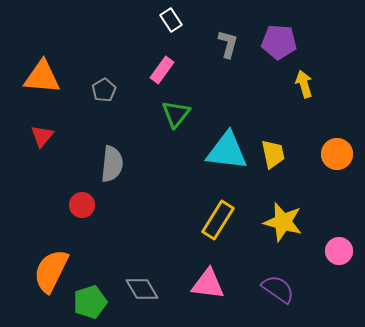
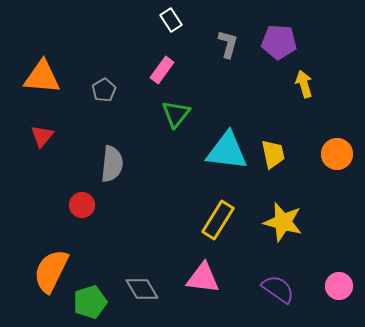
pink circle: moved 35 px down
pink triangle: moved 5 px left, 6 px up
